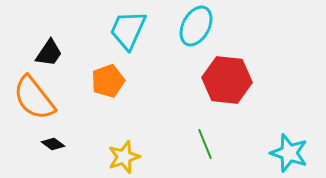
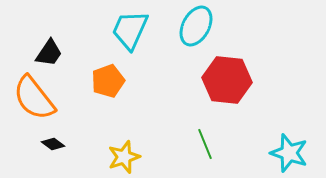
cyan trapezoid: moved 2 px right
